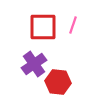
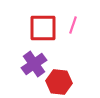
red square: moved 1 px down
red hexagon: moved 1 px right
